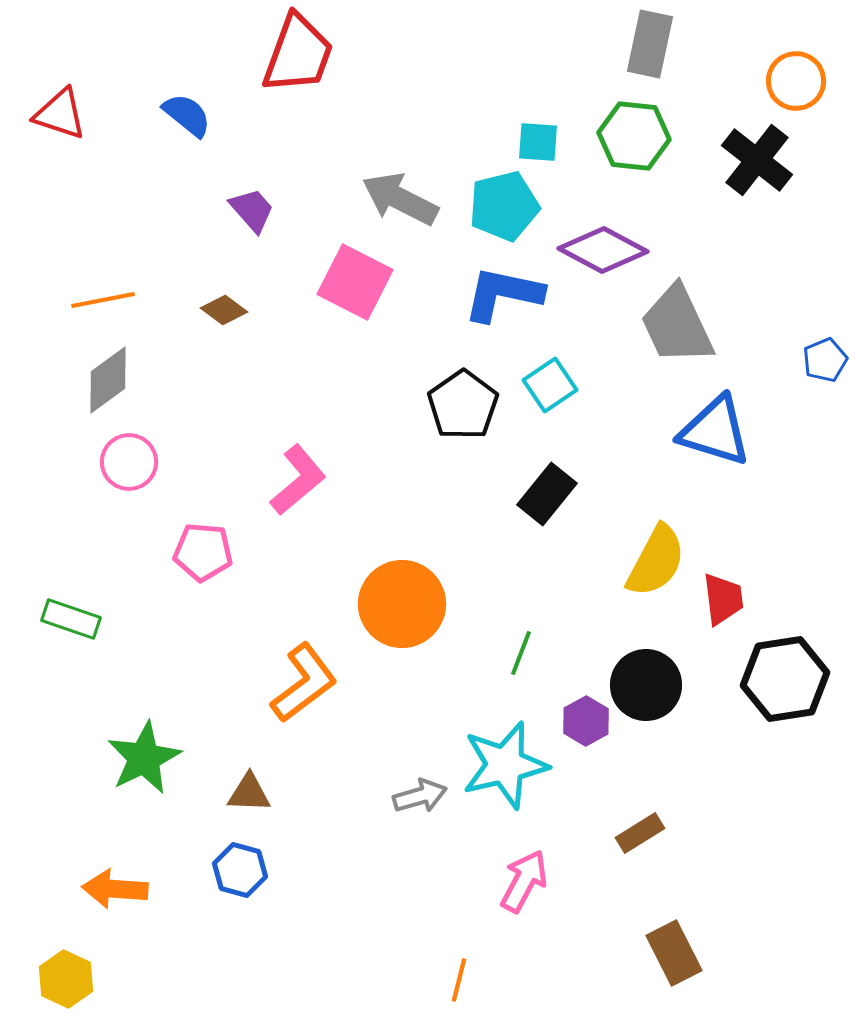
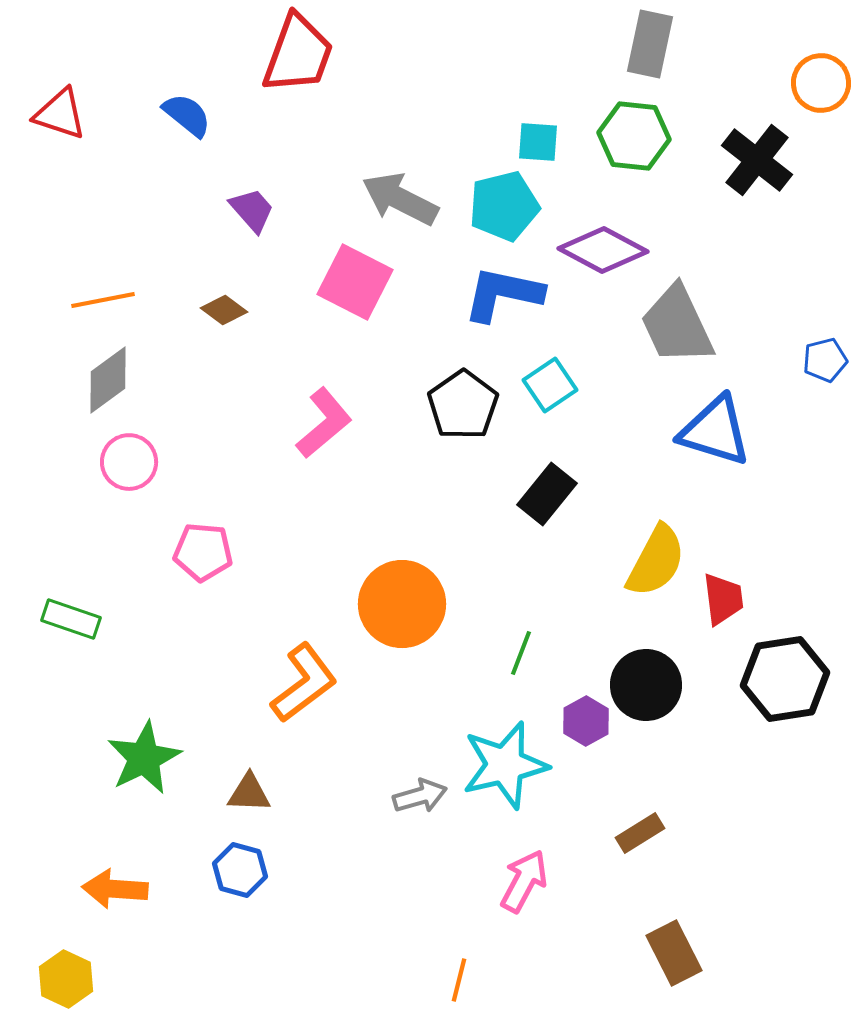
orange circle at (796, 81): moved 25 px right, 2 px down
blue pentagon at (825, 360): rotated 9 degrees clockwise
pink L-shape at (298, 480): moved 26 px right, 57 px up
